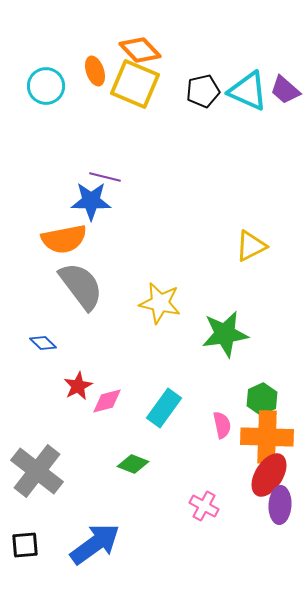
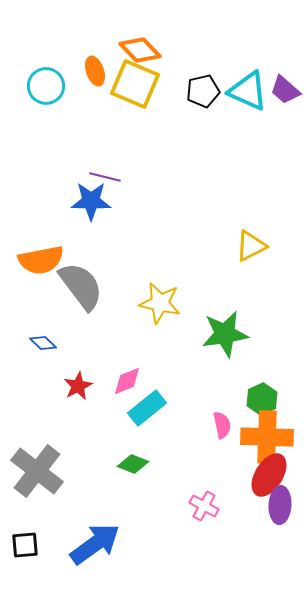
orange semicircle: moved 23 px left, 21 px down
pink diamond: moved 20 px right, 20 px up; rotated 8 degrees counterclockwise
cyan rectangle: moved 17 px left; rotated 15 degrees clockwise
